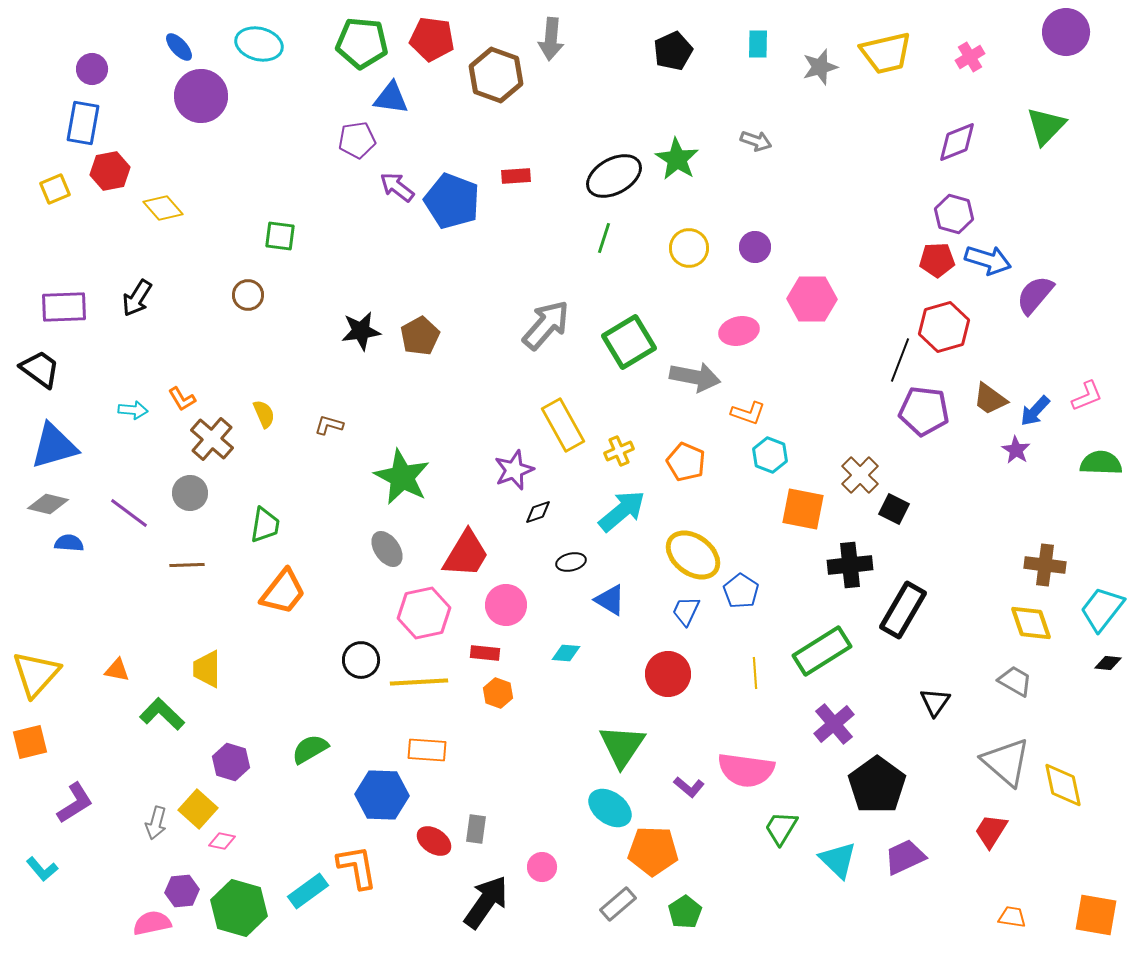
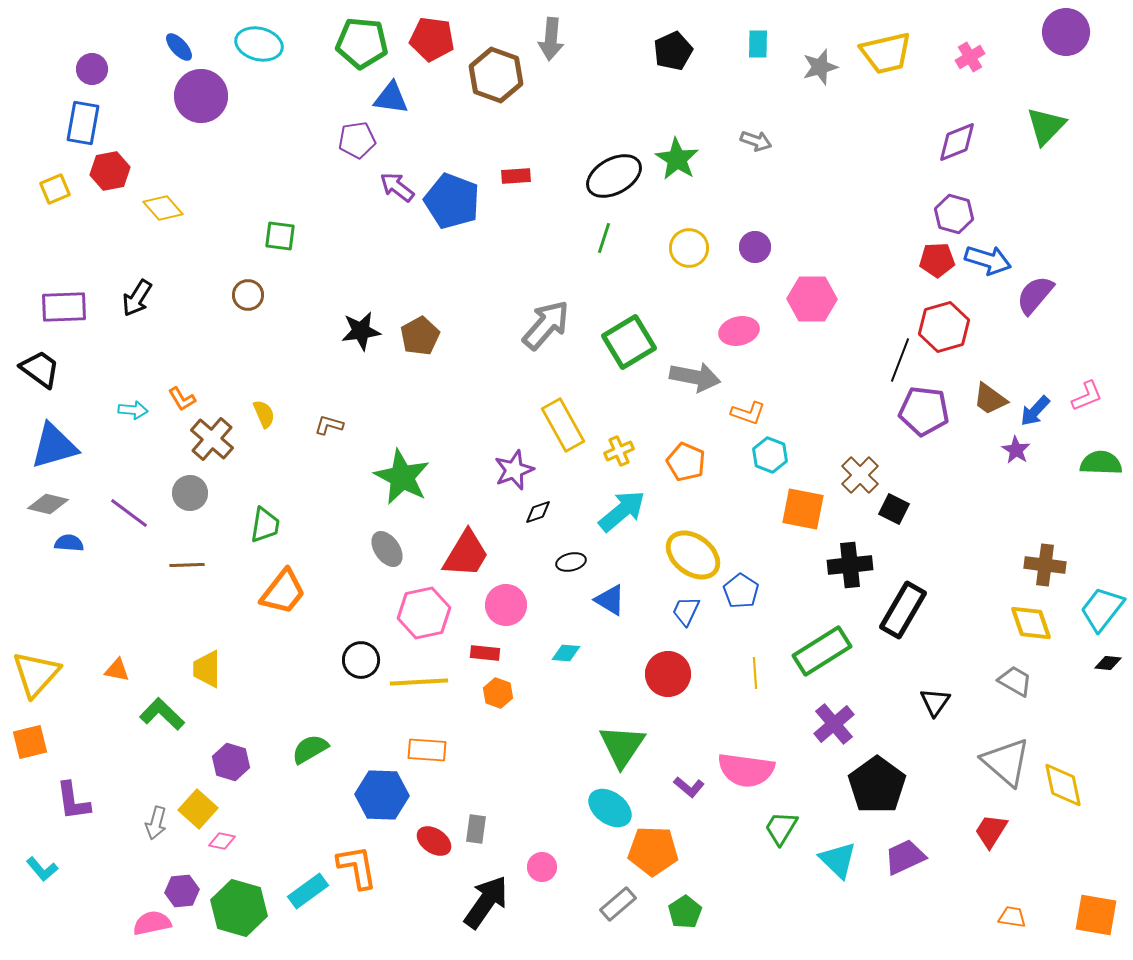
purple L-shape at (75, 803): moved 2 px left, 2 px up; rotated 114 degrees clockwise
